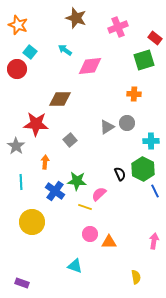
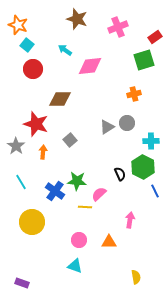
brown star: moved 1 px right, 1 px down
red rectangle: moved 1 px up; rotated 72 degrees counterclockwise
cyan square: moved 3 px left, 7 px up
red circle: moved 16 px right
orange cross: rotated 16 degrees counterclockwise
red star: rotated 15 degrees clockwise
orange arrow: moved 2 px left, 10 px up
green hexagon: moved 2 px up
cyan line: rotated 28 degrees counterclockwise
yellow line: rotated 16 degrees counterclockwise
pink circle: moved 11 px left, 6 px down
pink arrow: moved 24 px left, 21 px up
